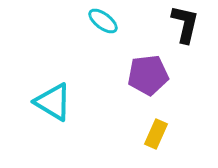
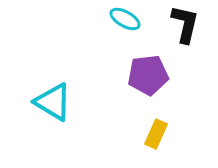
cyan ellipse: moved 22 px right, 2 px up; rotated 8 degrees counterclockwise
